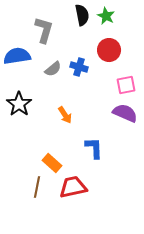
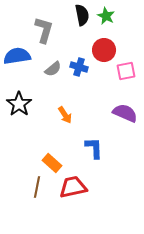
red circle: moved 5 px left
pink square: moved 14 px up
